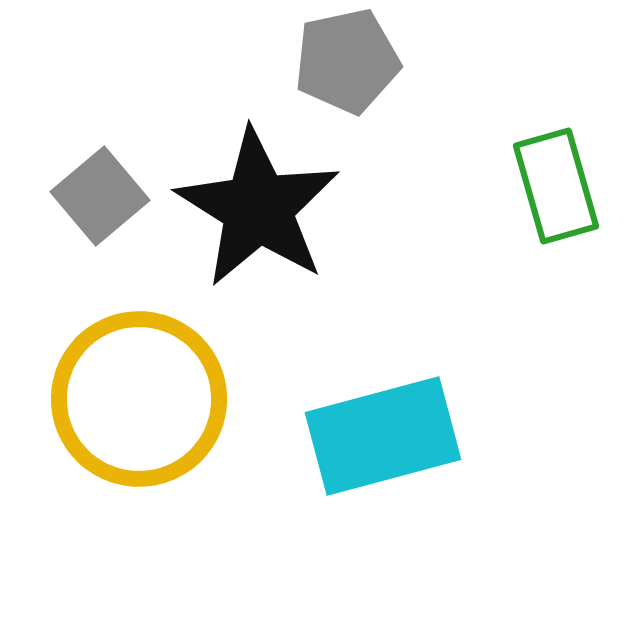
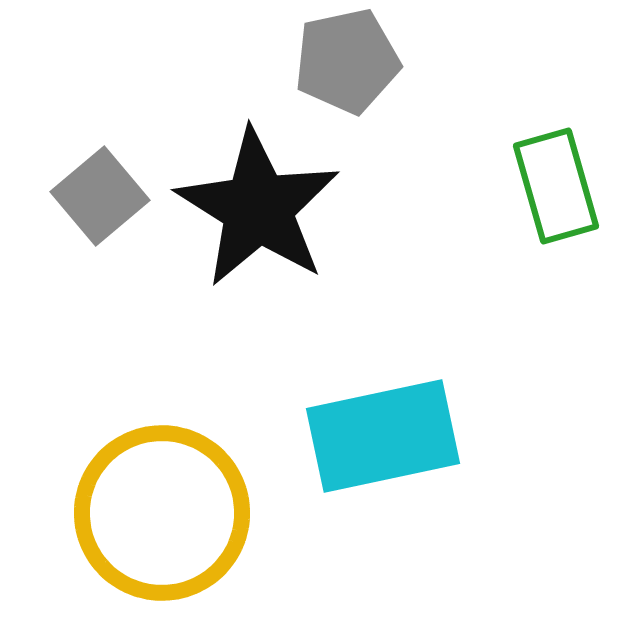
yellow circle: moved 23 px right, 114 px down
cyan rectangle: rotated 3 degrees clockwise
